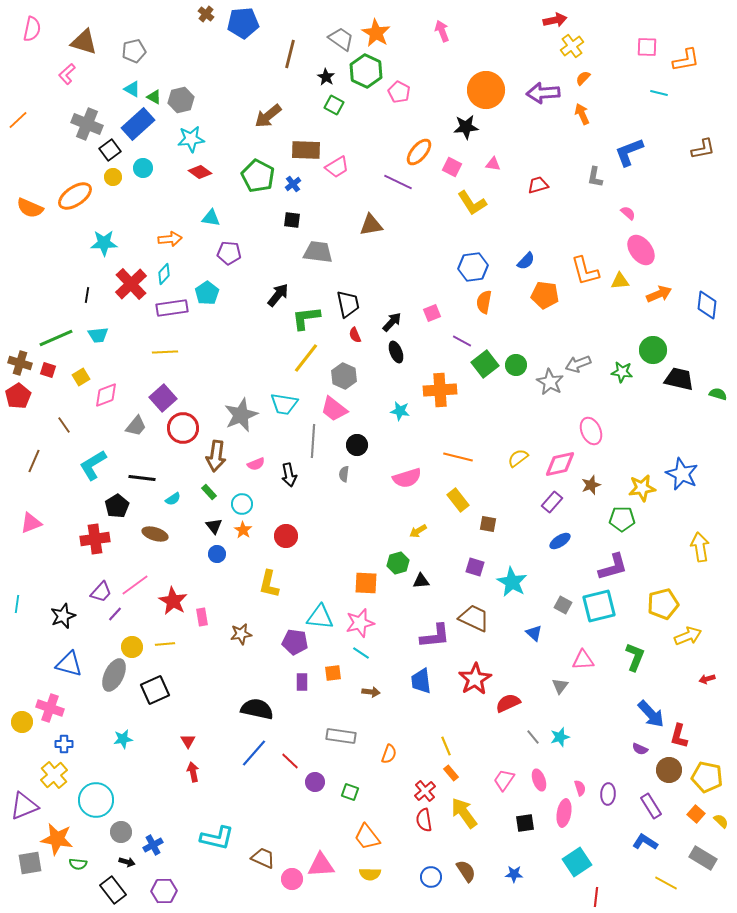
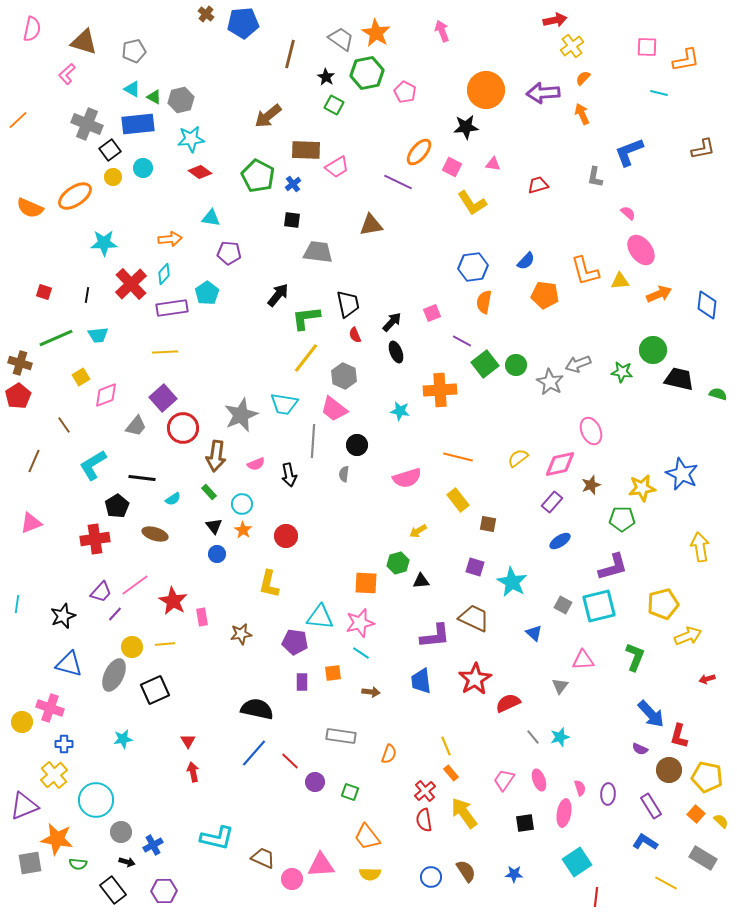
green hexagon at (366, 71): moved 1 px right, 2 px down; rotated 24 degrees clockwise
pink pentagon at (399, 92): moved 6 px right
blue rectangle at (138, 124): rotated 36 degrees clockwise
red square at (48, 370): moved 4 px left, 78 px up
